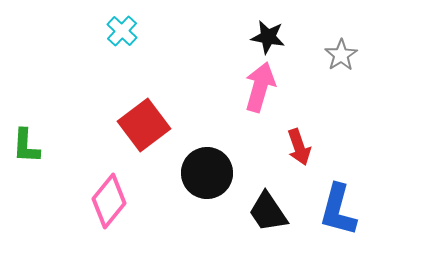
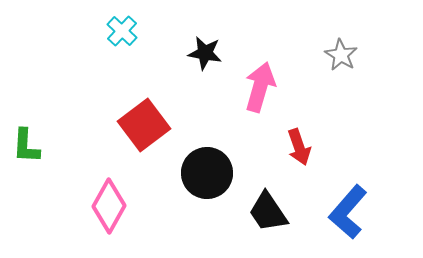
black star: moved 63 px left, 16 px down
gray star: rotated 8 degrees counterclockwise
pink diamond: moved 5 px down; rotated 10 degrees counterclockwise
blue L-shape: moved 10 px right, 2 px down; rotated 26 degrees clockwise
